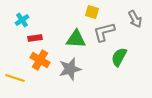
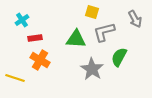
gray star: moved 22 px right; rotated 25 degrees counterclockwise
